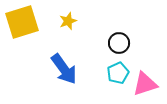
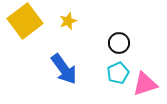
yellow square: moved 3 px right, 1 px up; rotated 20 degrees counterclockwise
